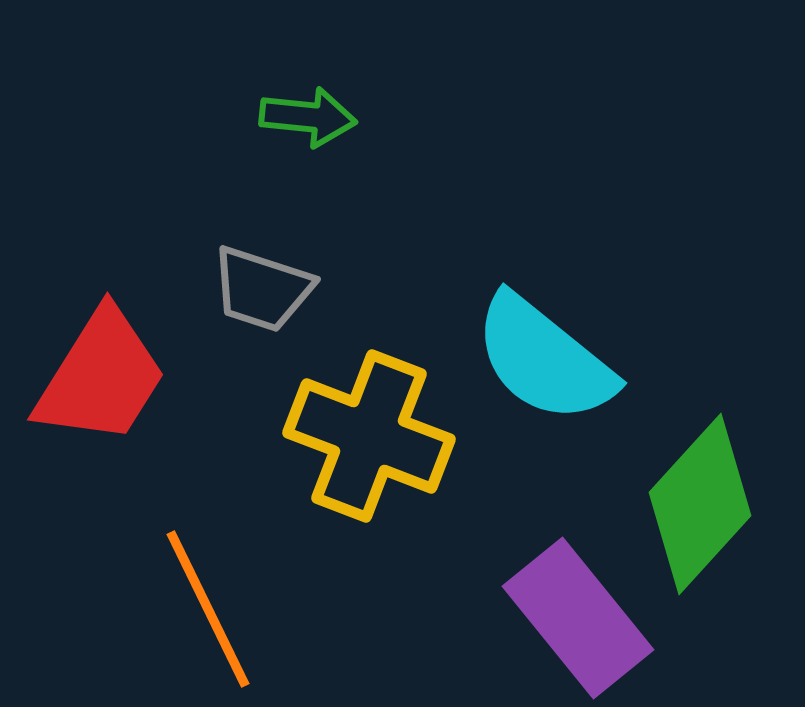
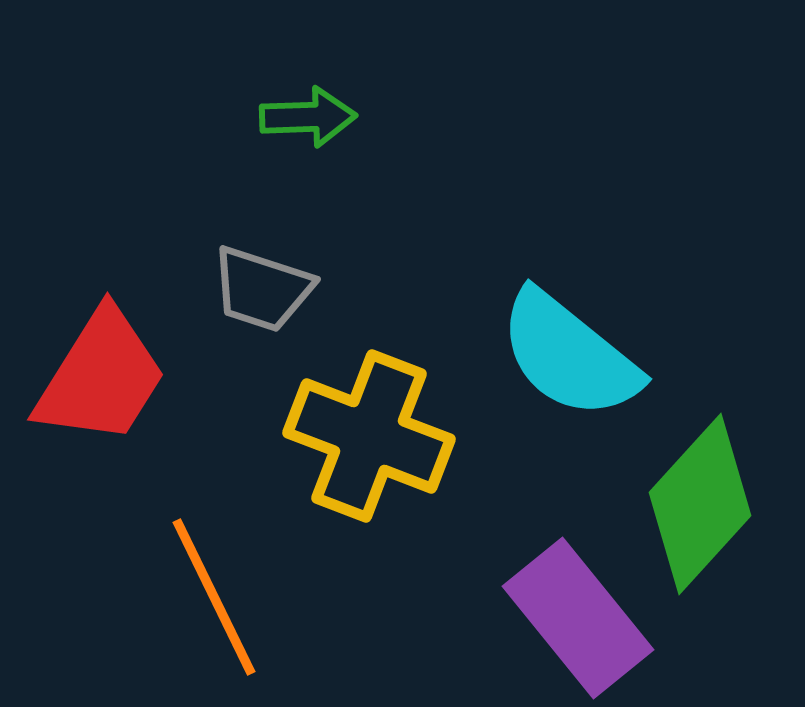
green arrow: rotated 8 degrees counterclockwise
cyan semicircle: moved 25 px right, 4 px up
orange line: moved 6 px right, 12 px up
